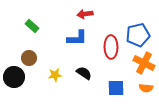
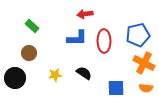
red ellipse: moved 7 px left, 6 px up
brown circle: moved 5 px up
black circle: moved 1 px right, 1 px down
